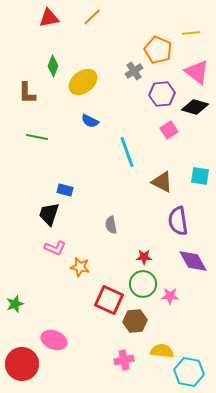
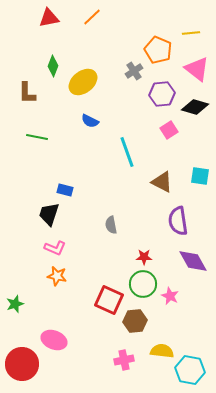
pink triangle: moved 3 px up
orange star: moved 23 px left, 9 px down
pink star: rotated 24 degrees clockwise
cyan hexagon: moved 1 px right, 2 px up
